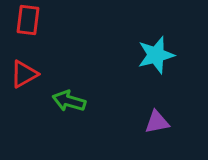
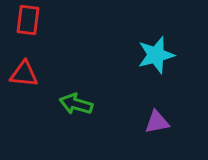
red triangle: rotated 36 degrees clockwise
green arrow: moved 7 px right, 3 px down
